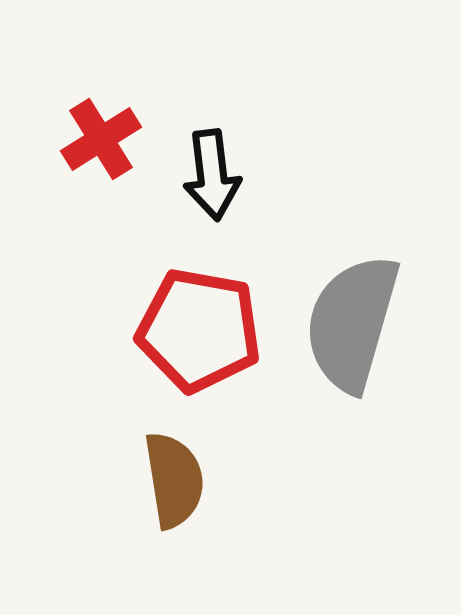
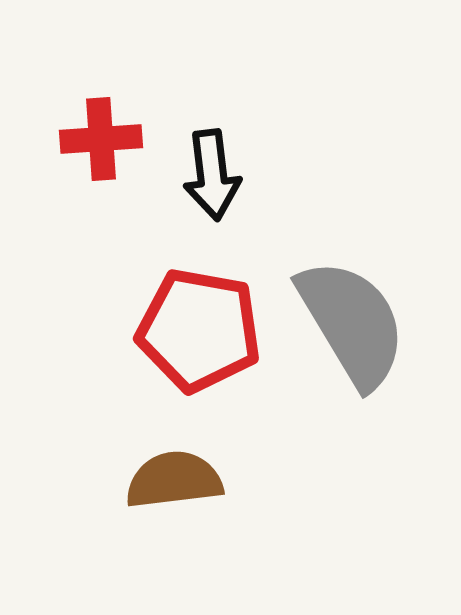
red cross: rotated 28 degrees clockwise
gray semicircle: rotated 133 degrees clockwise
brown semicircle: rotated 88 degrees counterclockwise
